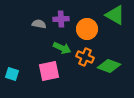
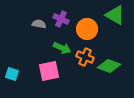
purple cross: rotated 28 degrees clockwise
